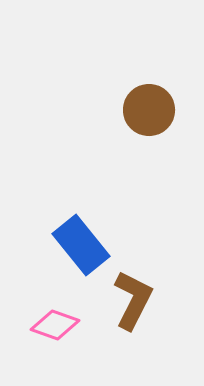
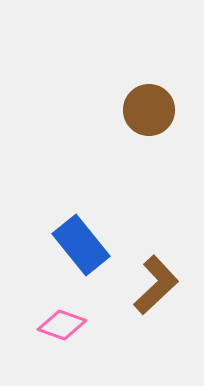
brown L-shape: moved 23 px right, 15 px up; rotated 20 degrees clockwise
pink diamond: moved 7 px right
